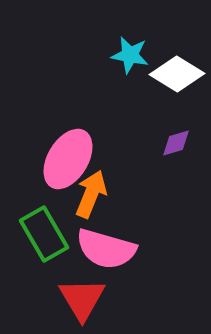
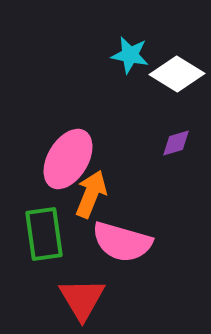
green rectangle: rotated 22 degrees clockwise
pink semicircle: moved 16 px right, 7 px up
